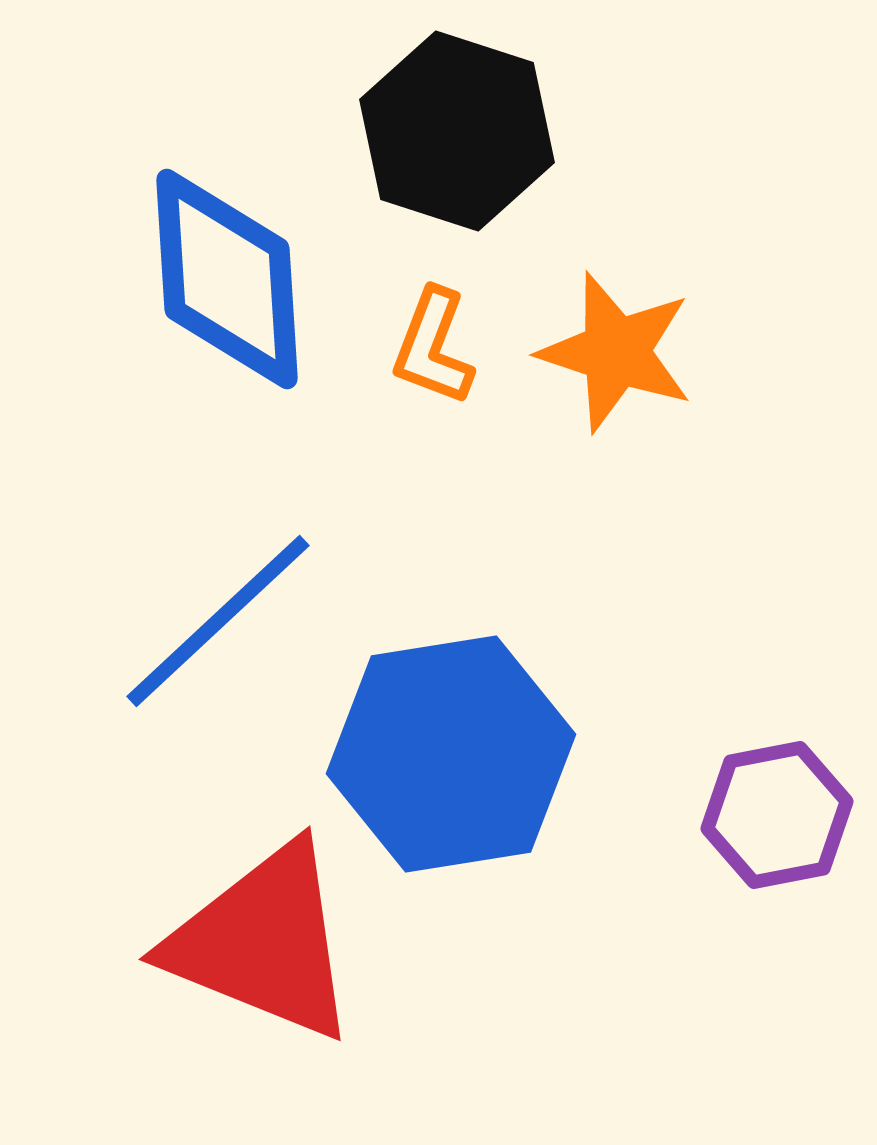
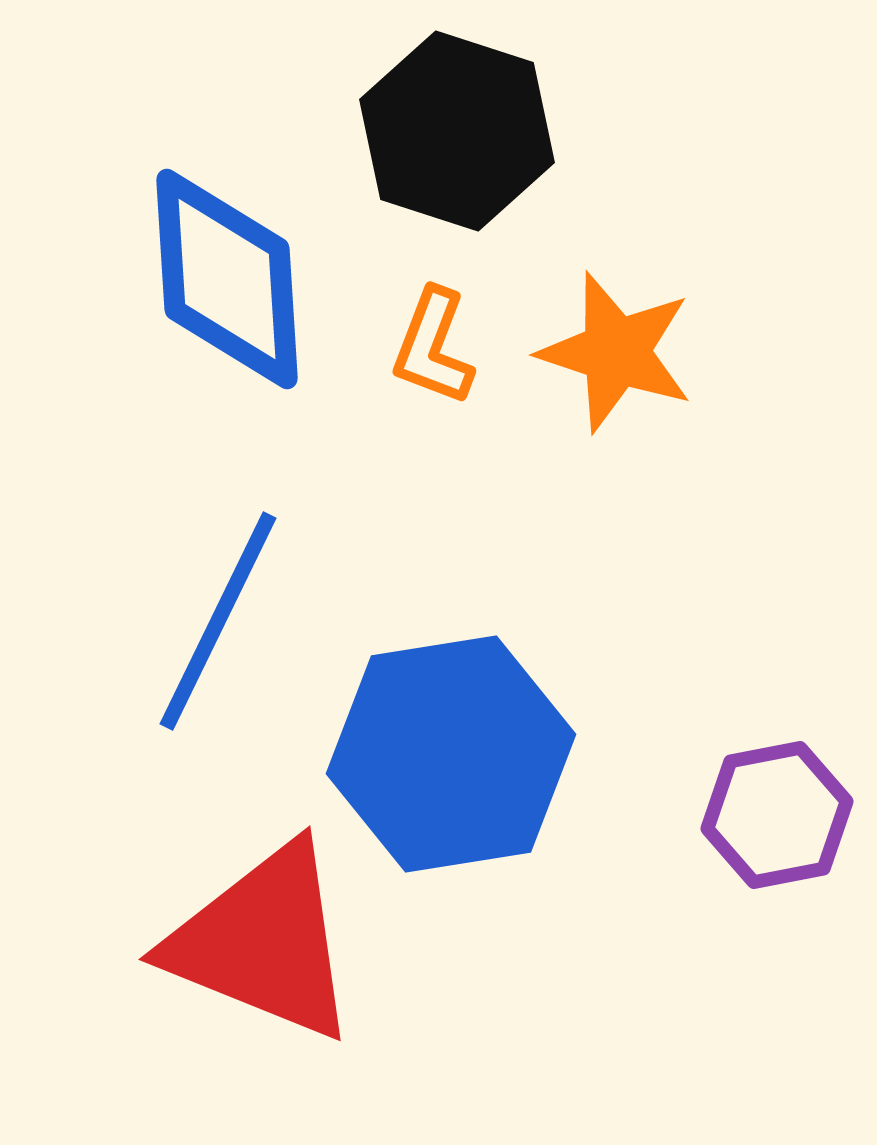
blue line: rotated 21 degrees counterclockwise
